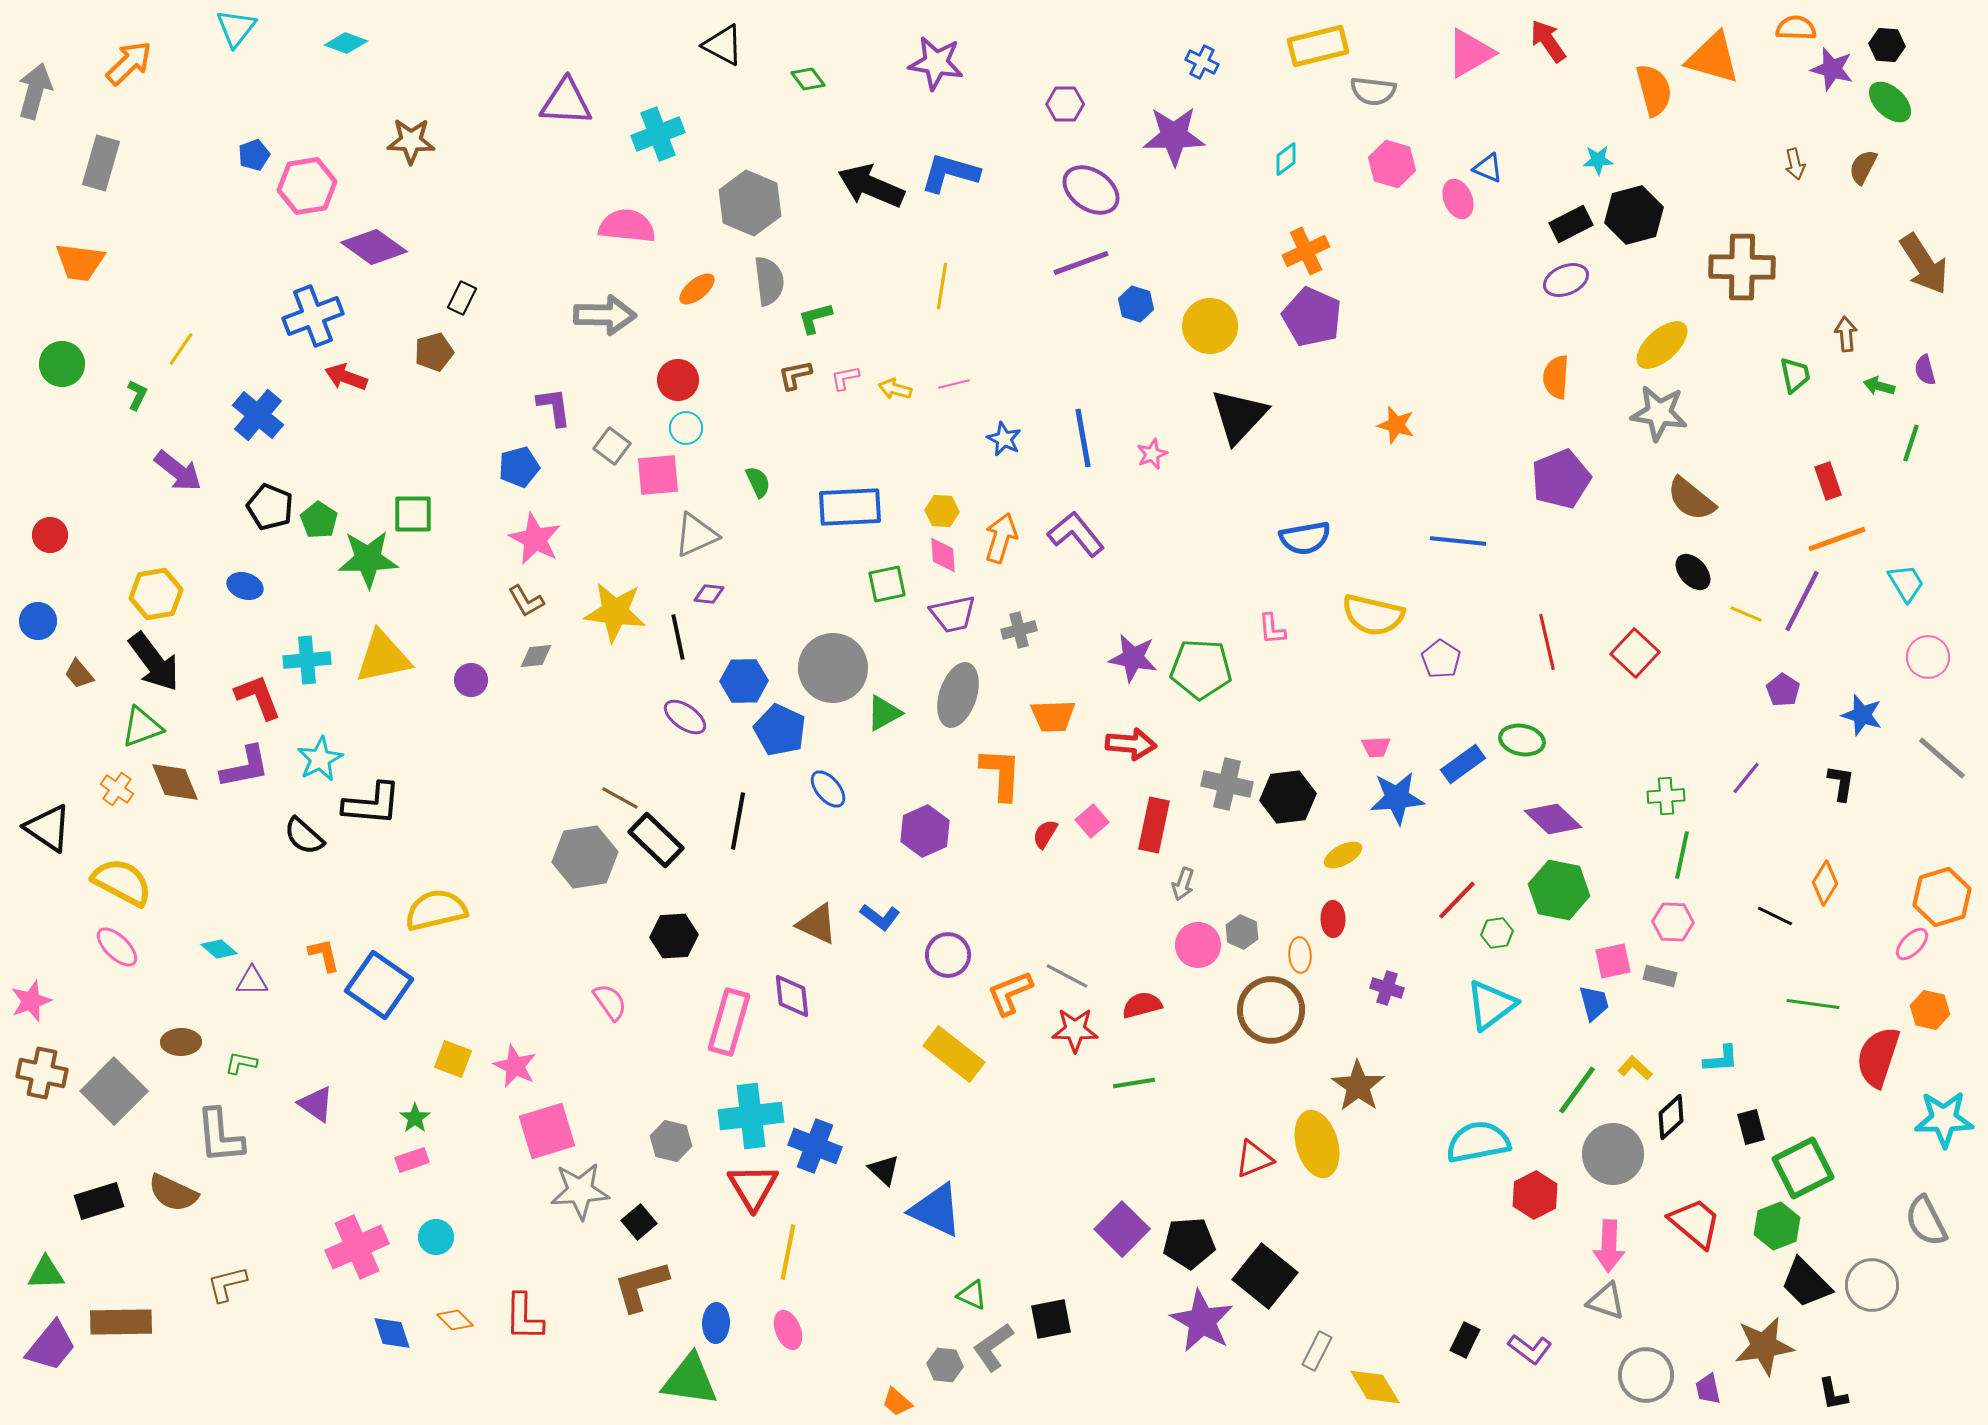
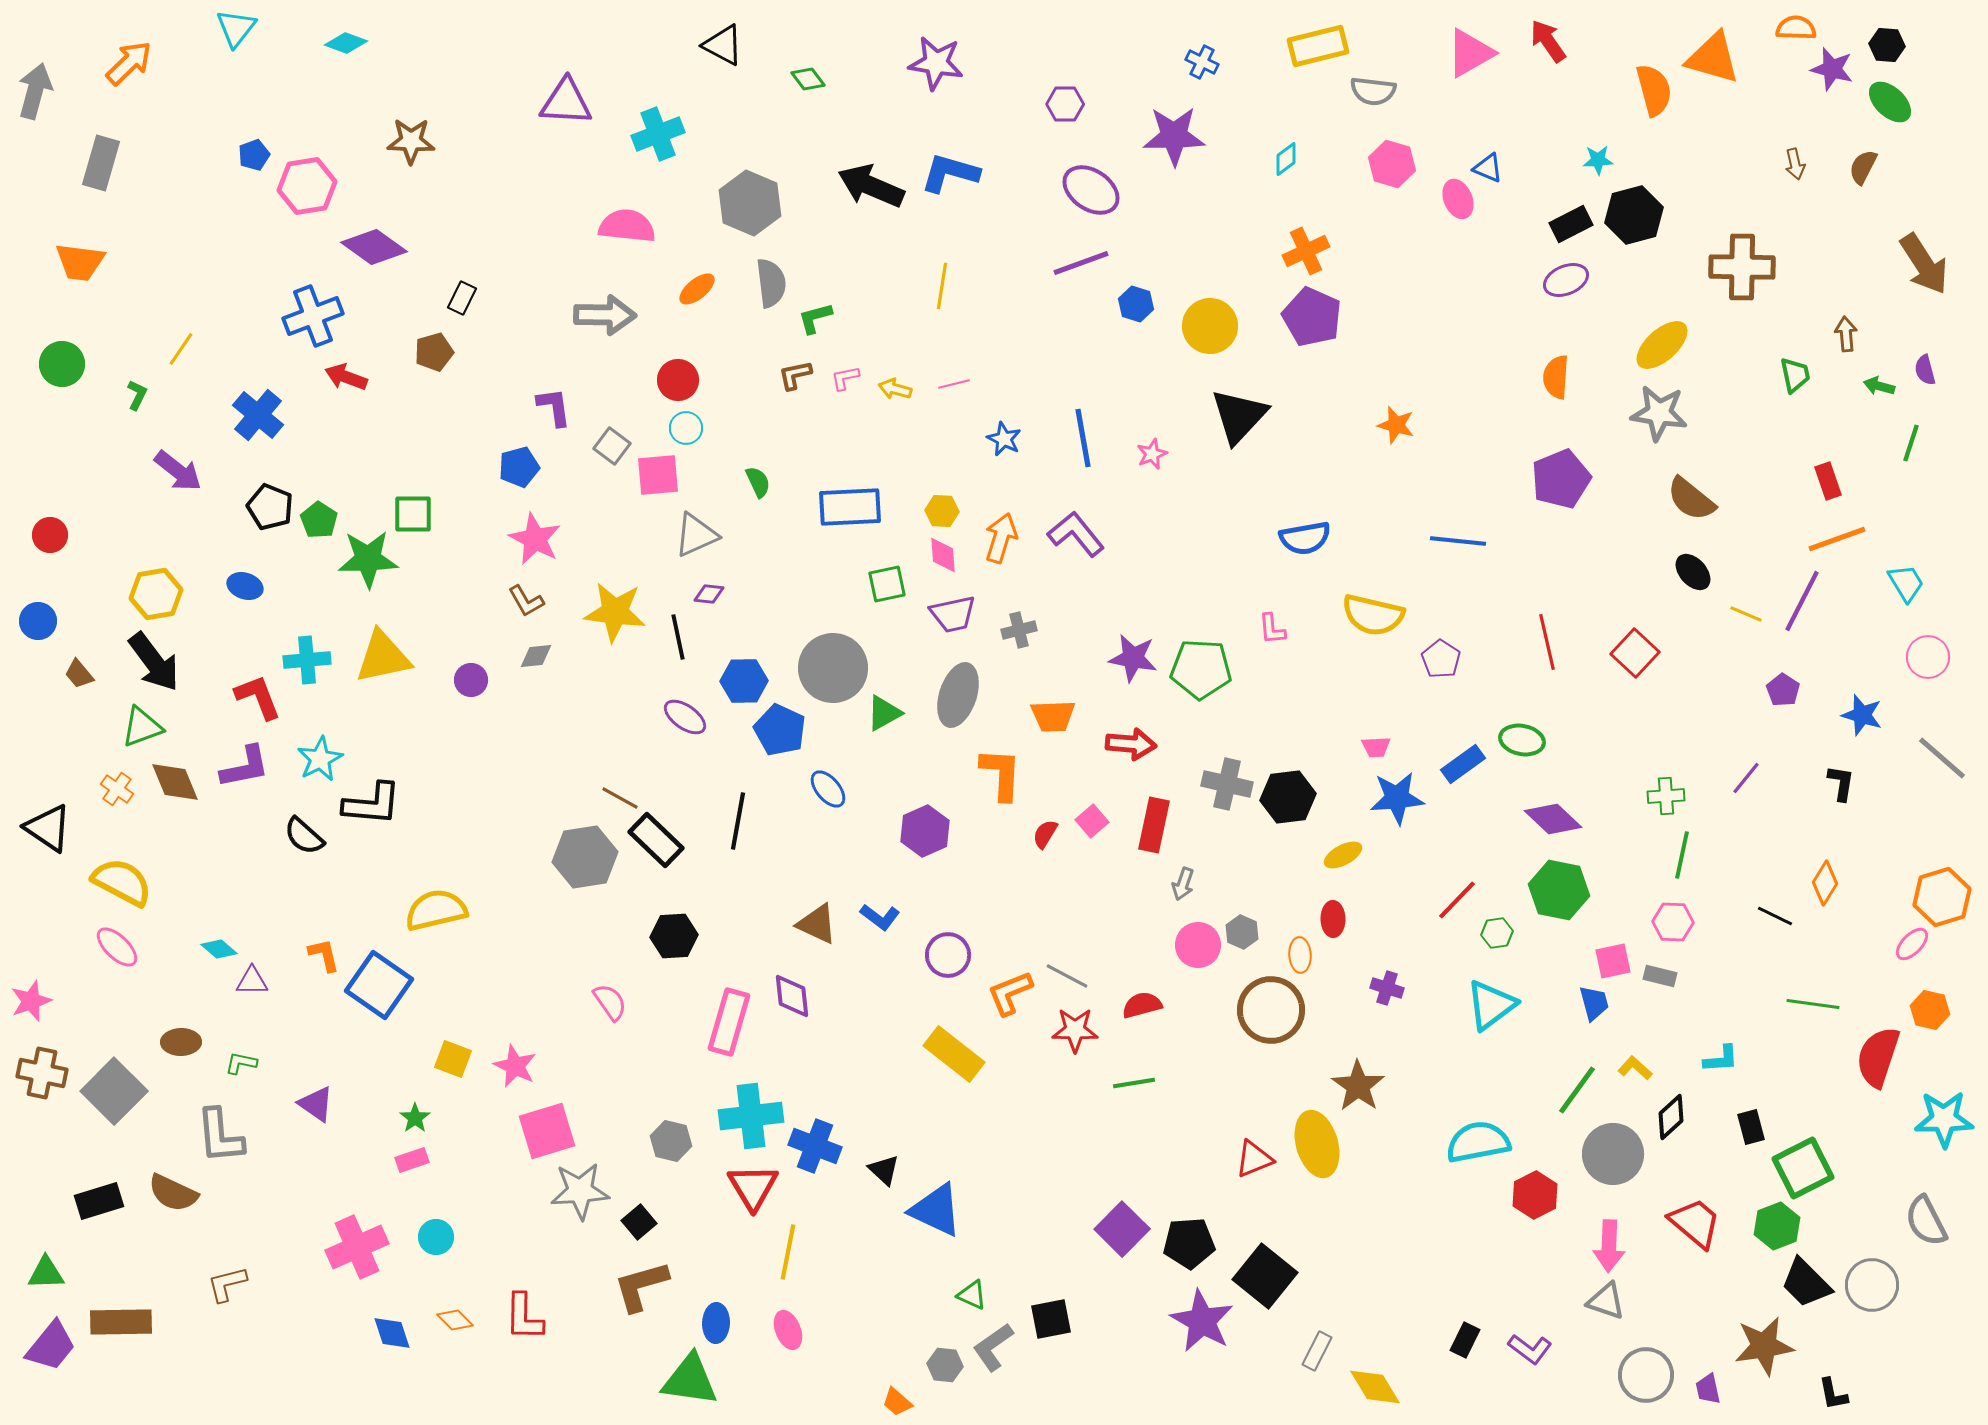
gray semicircle at (769, 281): moved 2 px right, 2 px down
